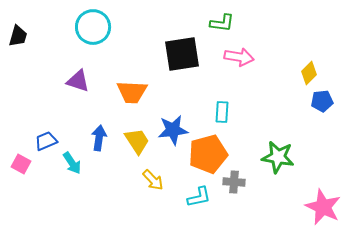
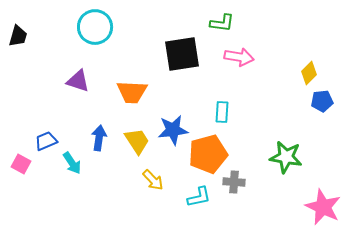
cyan circle: moved 2 px right
green star: moved 8 px right
